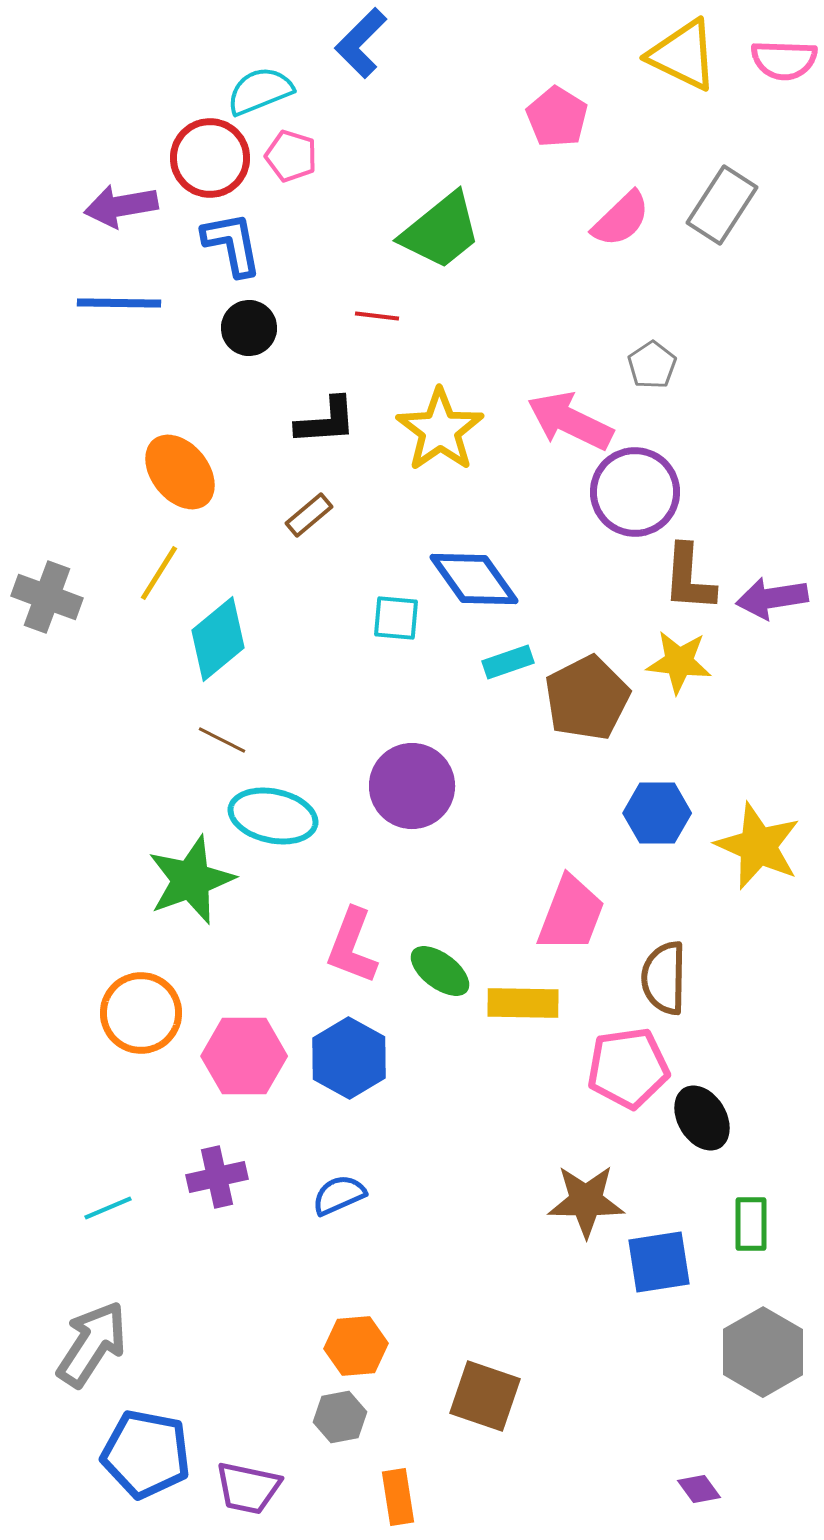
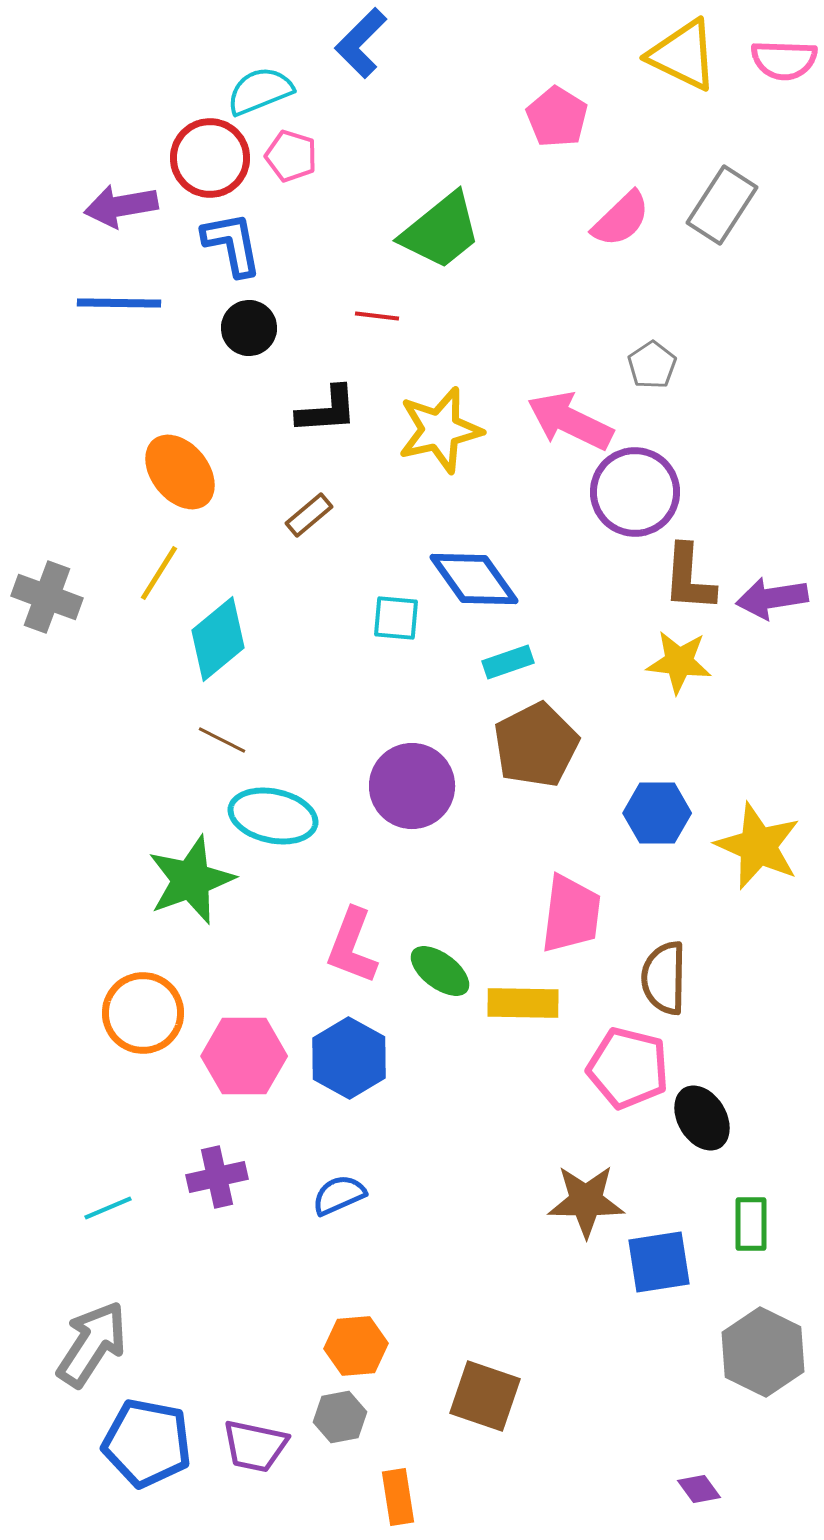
black L-shape at (326, 421): moved 1 px right, 11 px up
yellow star at (440, 430): rotated 22 degrees clockwise
brown pentagon at (587, 698): moved 51 px left, 47 px down
pink trapezoid at (571, 914): rotated 14 degrees counterclockwise
orange circle at (141, 1013): moved 2 px right
pink pentagon at (628, 1068): rotated 22 degrees clockwise
gray hexagon at (763, 1352): rotated 4 degrees counterclockwise
blue pentagon at (146, 1454): moved 1 px right, 11 px up
purple trapezoid at (248, 1488): moved 7 px right, 42 px up
